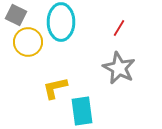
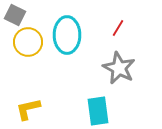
gray square: moved 1 px left
cyan ellipse: moved 6 px right, 13 px down
red line: moved 1 px left
yellow L-shape: moved 27 px left, 21 px down
cyan rectangle: moved 16 px right
